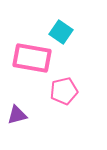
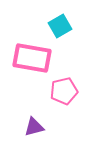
cyan square: moved 1 px left, 6 px up; rotated 25 degrees clockwise
purple triangle: moved 17 px right, 12 px down
